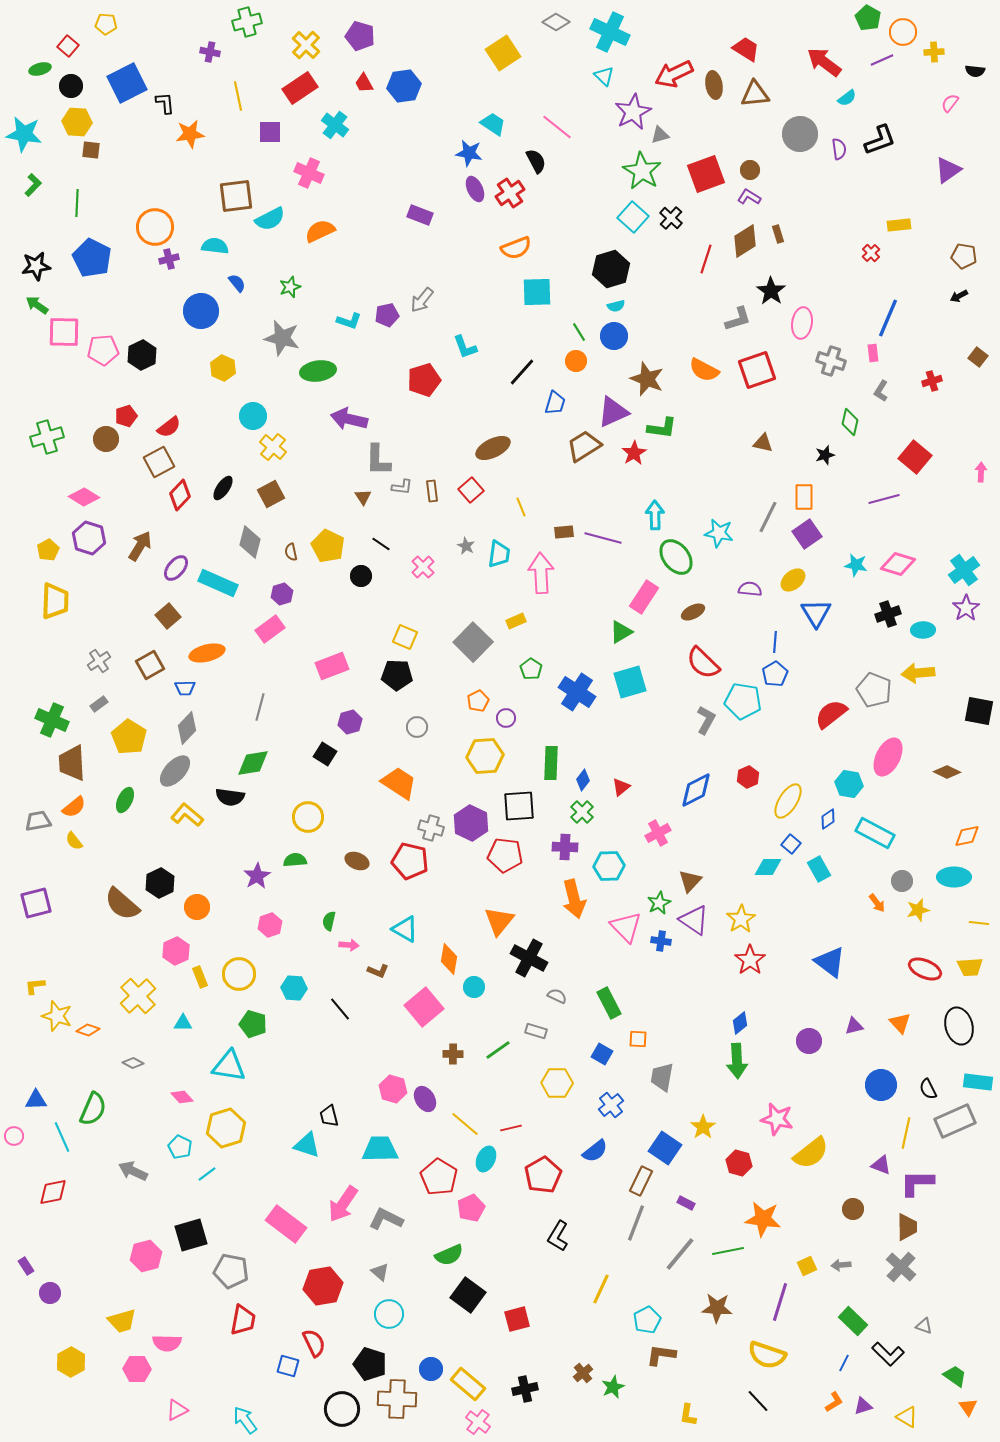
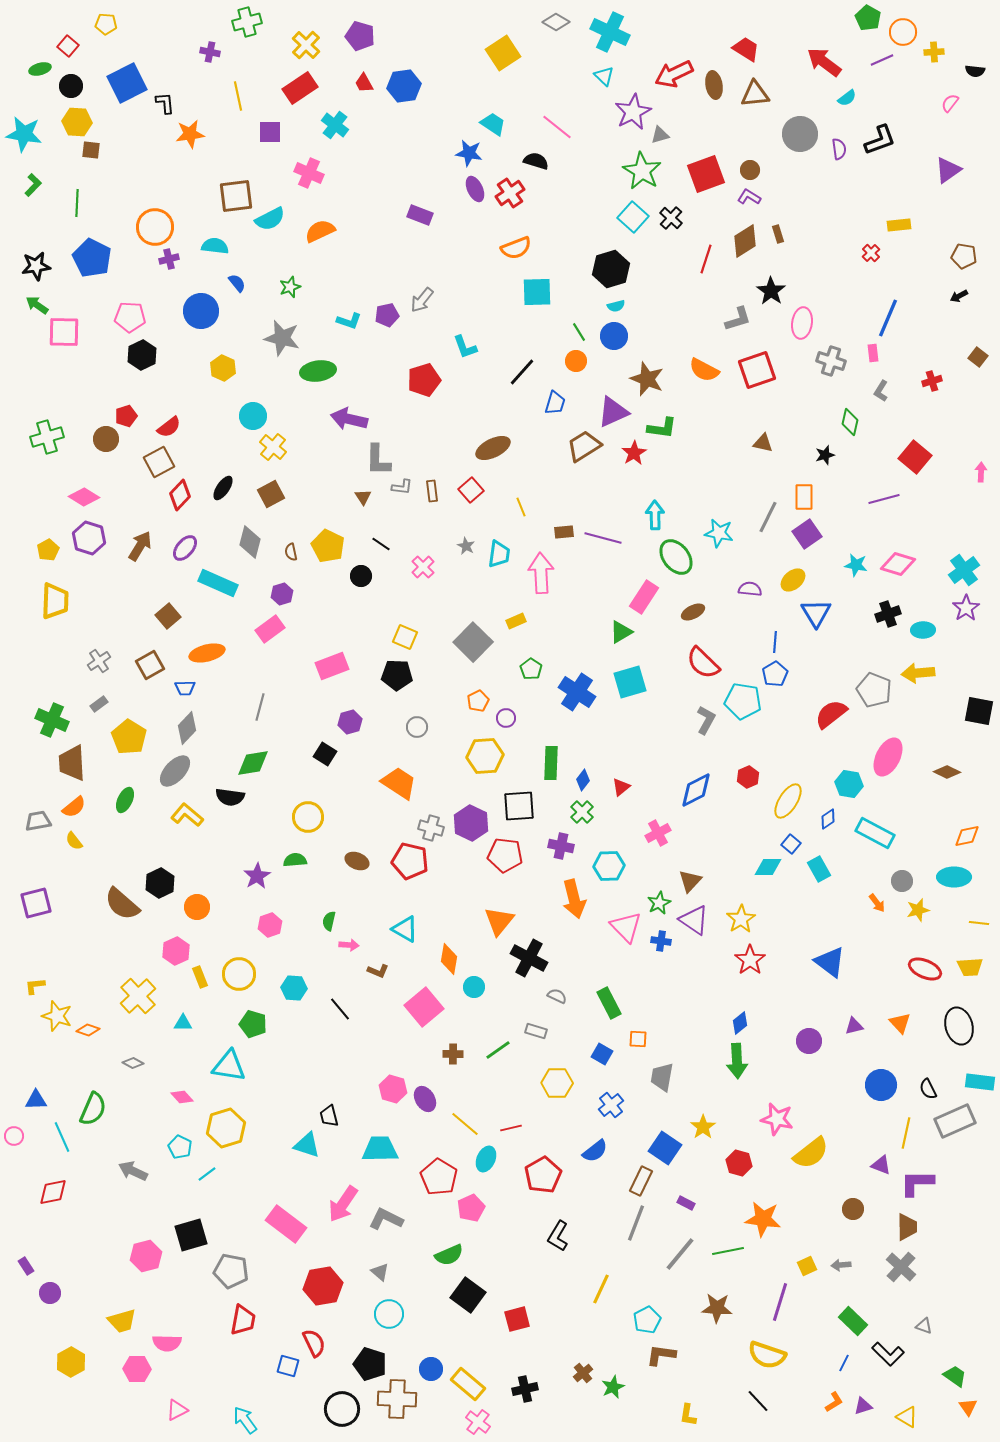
black semicircle at (536, 161): rotated 45 degrees counterclockwise
pink pentagon at (103, 350): moved 27 px right, 33 px up; rotated 8 degrees clockwise
purple ellipse at (176, 568): moved 9 px right, 20 px up
purple cross at (565, 847): moved 4 px left, 1 px up; rotated 10 degrees clockwise
cyan rectangle at (978, 1082): moved 2 px right
